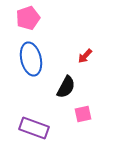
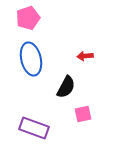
red arrow: rotated 42 degrees clockwise
